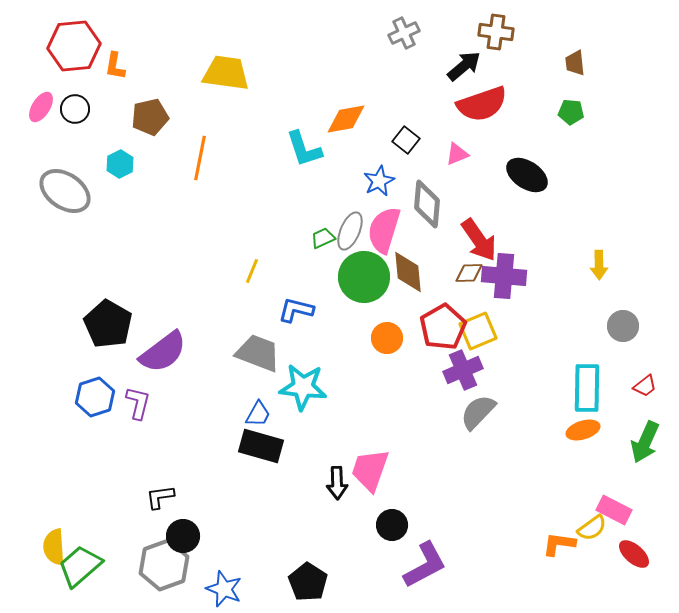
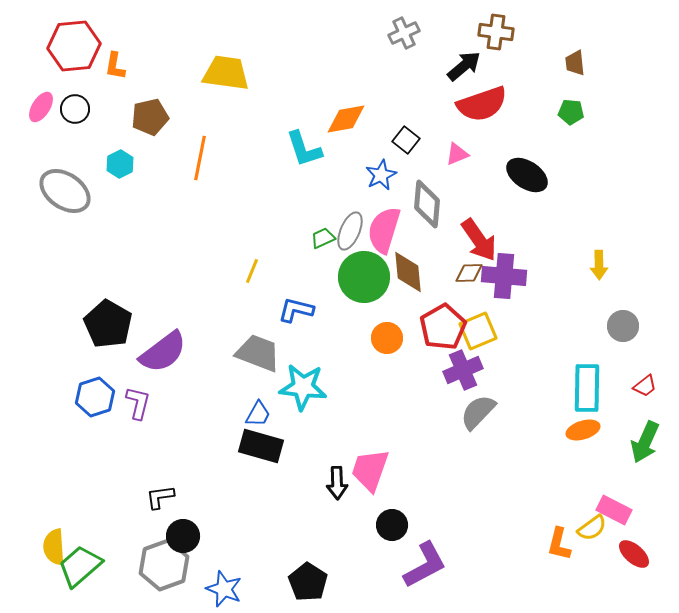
blue star at (379, 181): moved 2 px right, 6 px up
orange L-shape at (559, 544): rotated 84 degrees counterclockwise
